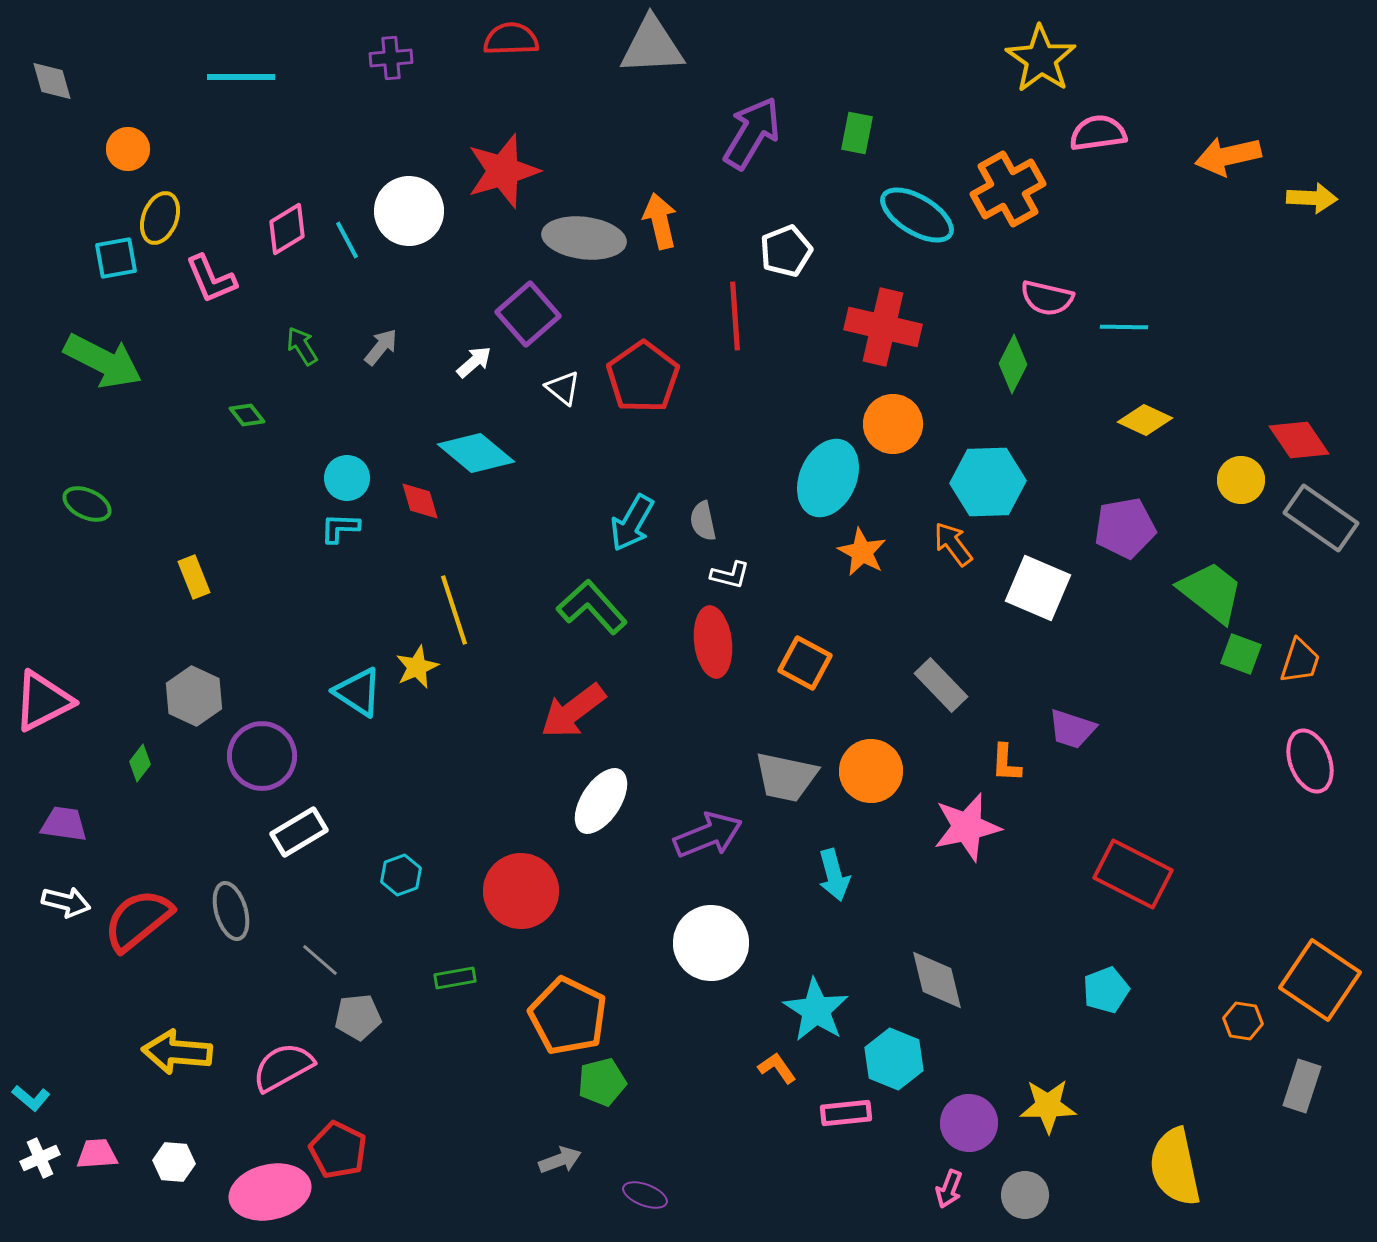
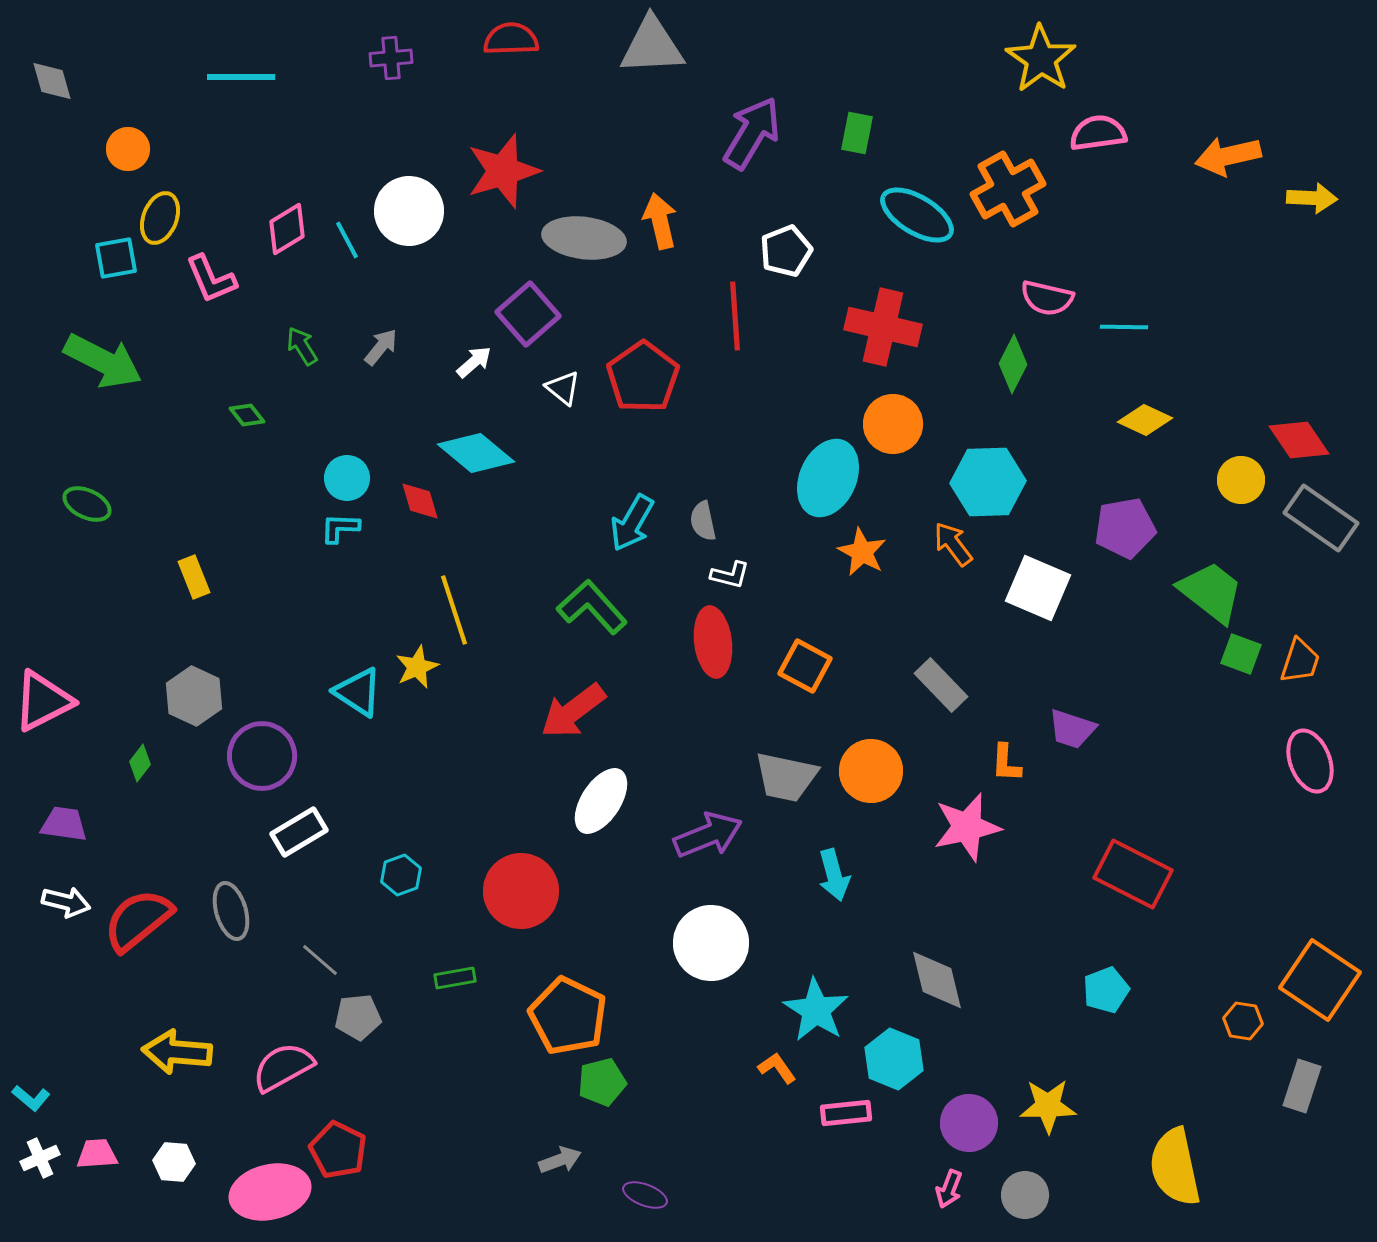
orange square at (805, 663): moved 3 px down
